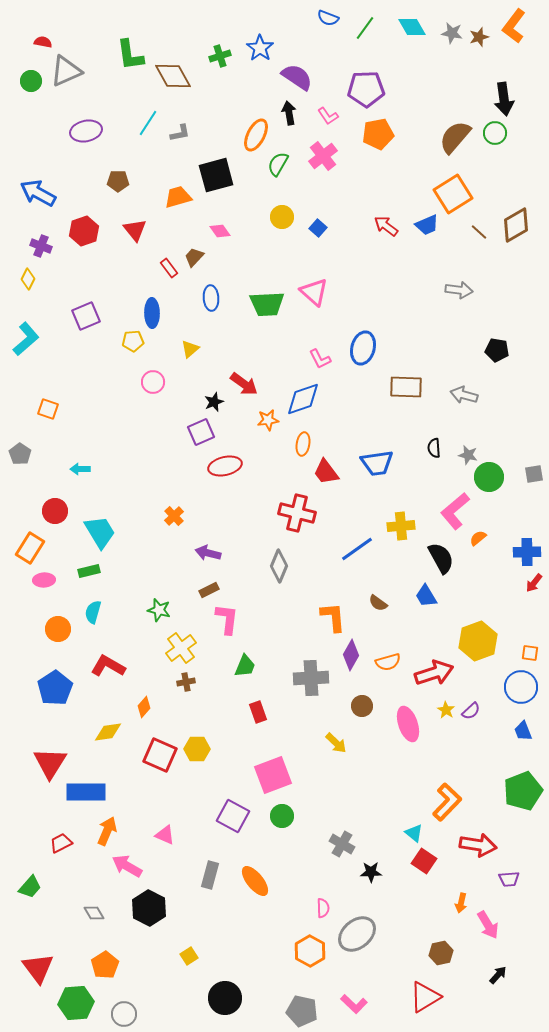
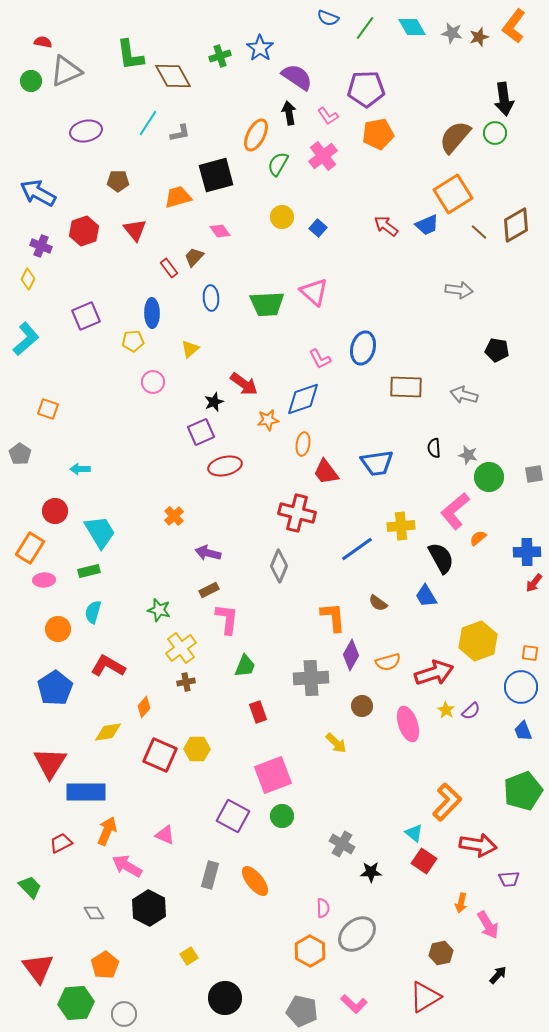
green trapezoid at (30, 887): rotated 85 degrees counterclockwise
